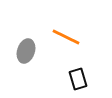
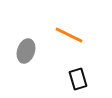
orange line: moved 3 px right, 2 px up
